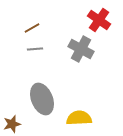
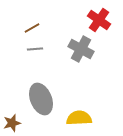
gray ellipse: moved 1 px left
brown star: moved 1 px up
